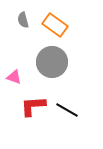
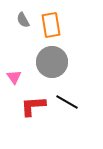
gray semicircle: rotated 14 degrees counterclockwise
orange rectangle: moved 4 px left; rotated 45 degrees clockwise
pink triangle: rotated 35 degrees clockwise
black line: moved 8 px up
